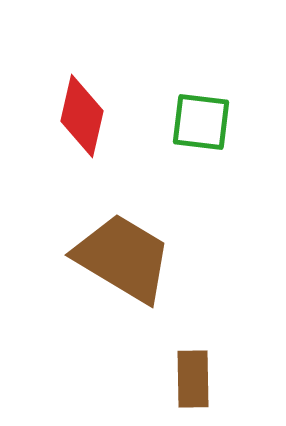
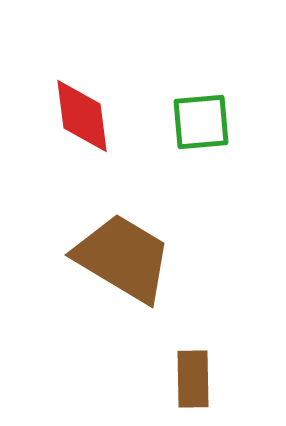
red diamond: rotated 20 degrees counterclockwise
green square: rotated 12 degrees counterclockwise
